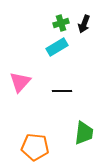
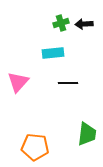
black arrow: rotated 66 degrees clockwise
cyan rectangle: moved 4 px left, 6 px down; rotated 25 degrees clockwise
pink triangle: moved 2 px left
black line: moved 6 px right, 8 px up
green trapezoid: moved 3 px right, 1 px down
